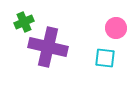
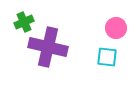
cyan square: moved 2 px right, 1 px up
